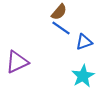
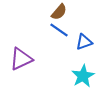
blue line: moved 2 px left, 2 px down
purple triangle: moved 4 px right, 3 px up
